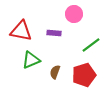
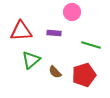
pink circle: moved 2 px left, 2 px up
red triangle: rotated 15 degrees counterclockwise
green line: rotated 54 degrees clockwise
green triangle: rotated 18 degrees counterclockwise
brown semicircle: rotated 64 degrees counterclockwise
